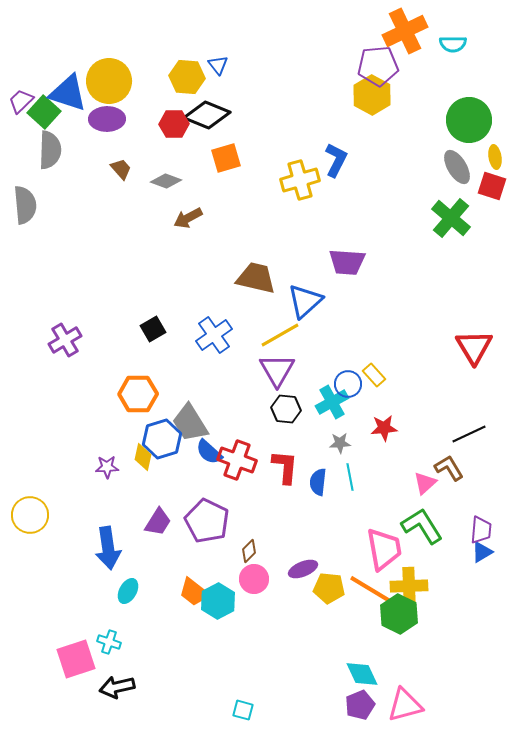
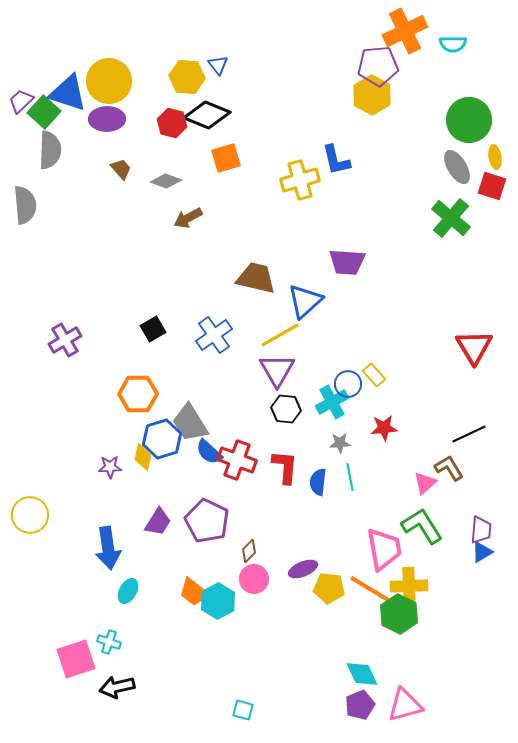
red hexagon at (174, 124): moved 2 px left, 1 px up; rotated 16 degrees clockwise
blue L-shape at (336, 160): rotated 140 degrees clockwise
purple star at (107, 467): moved 3 px right
